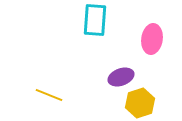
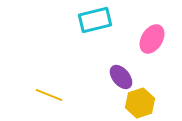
cyan rectangle: rotated 72 degrees clockwise
pink ellipse: rotated 24 degrees clockwise
purple ellipse: rotated 70 degrees clockwise
